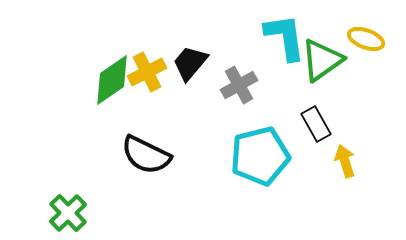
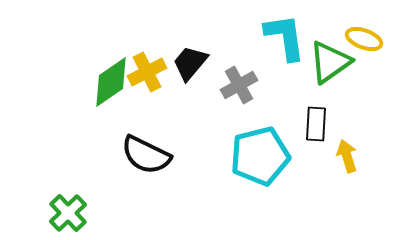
yellow ellipse: moved 2 px left
green triangle: moved 8 px right, 2 px down
green diamond: moved 1 px left, 2 px down
black rectangle: rotated 32 degrees clockwise
yellow arrow: moved 2 px right, 5 px up
